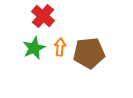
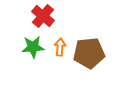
green star: moved 1 px left, 1 px up; rotated 20 degrees clockwise
